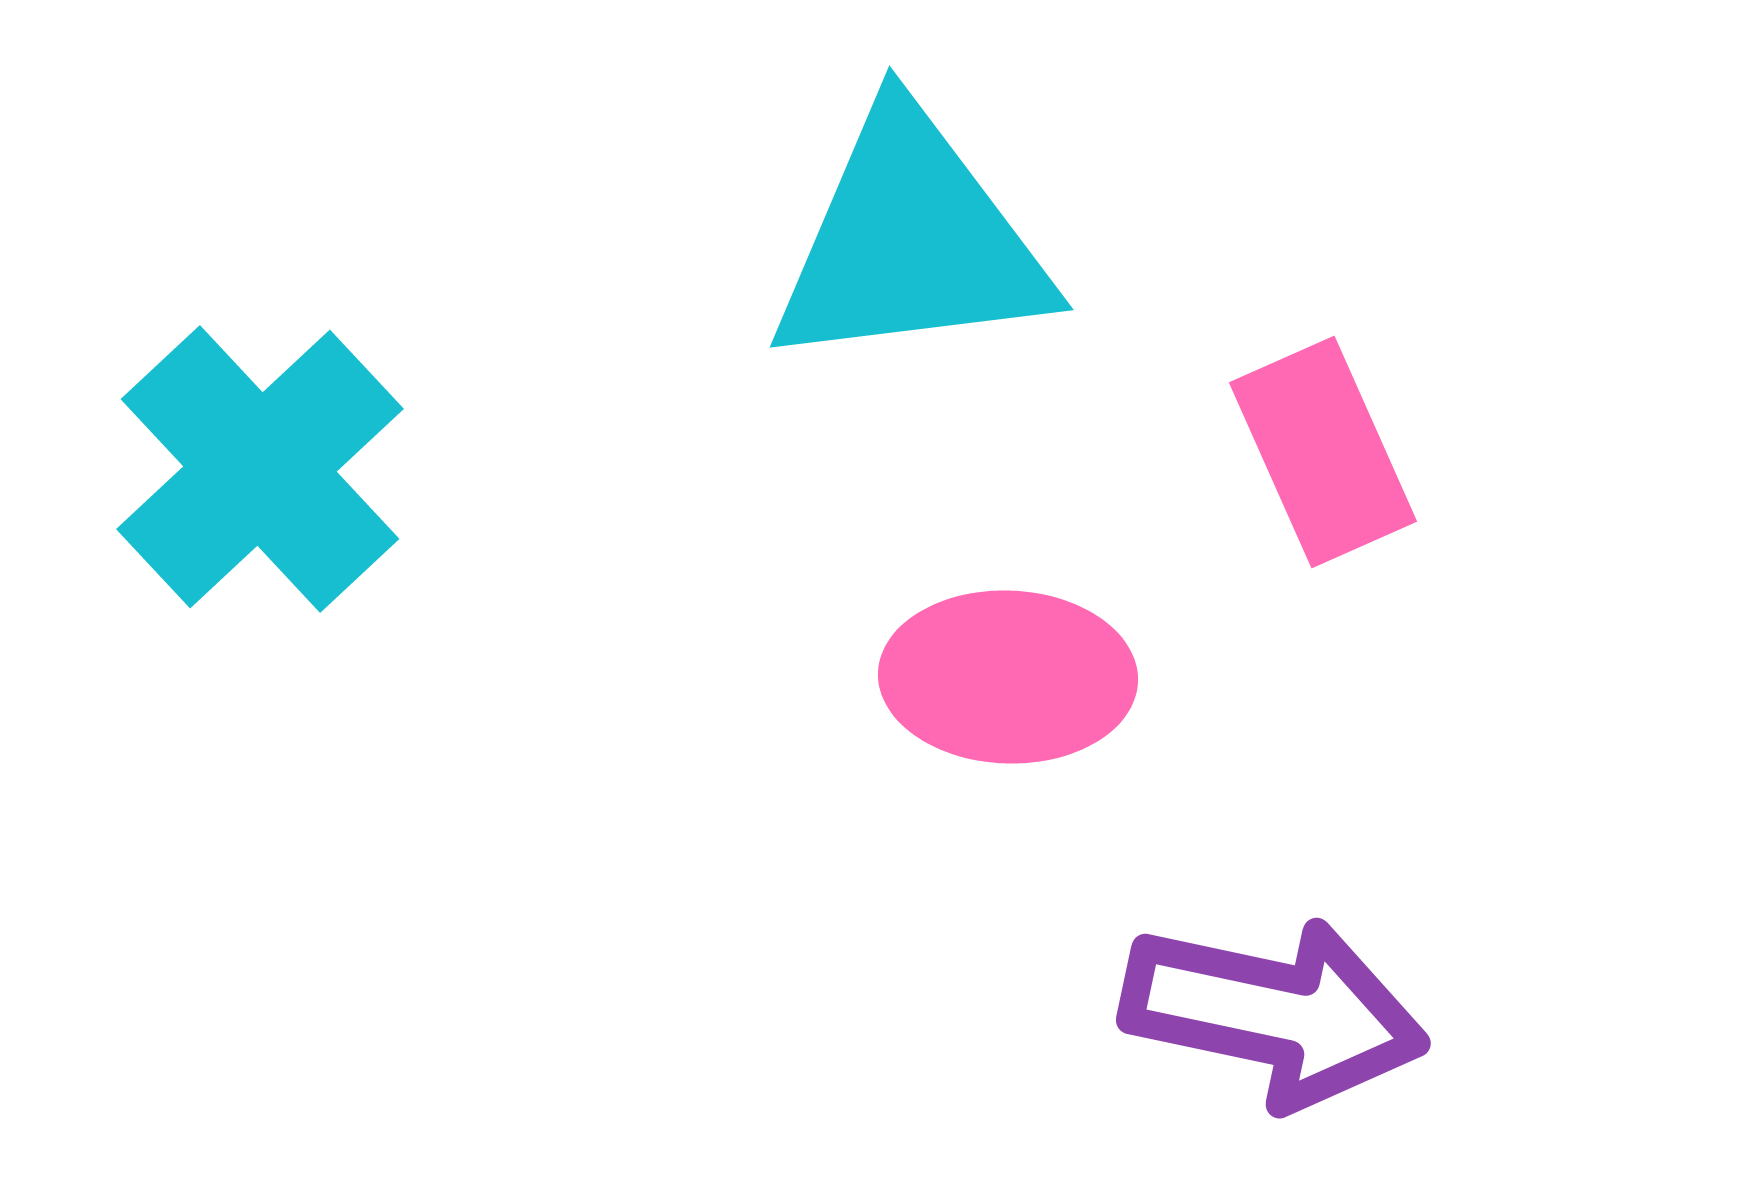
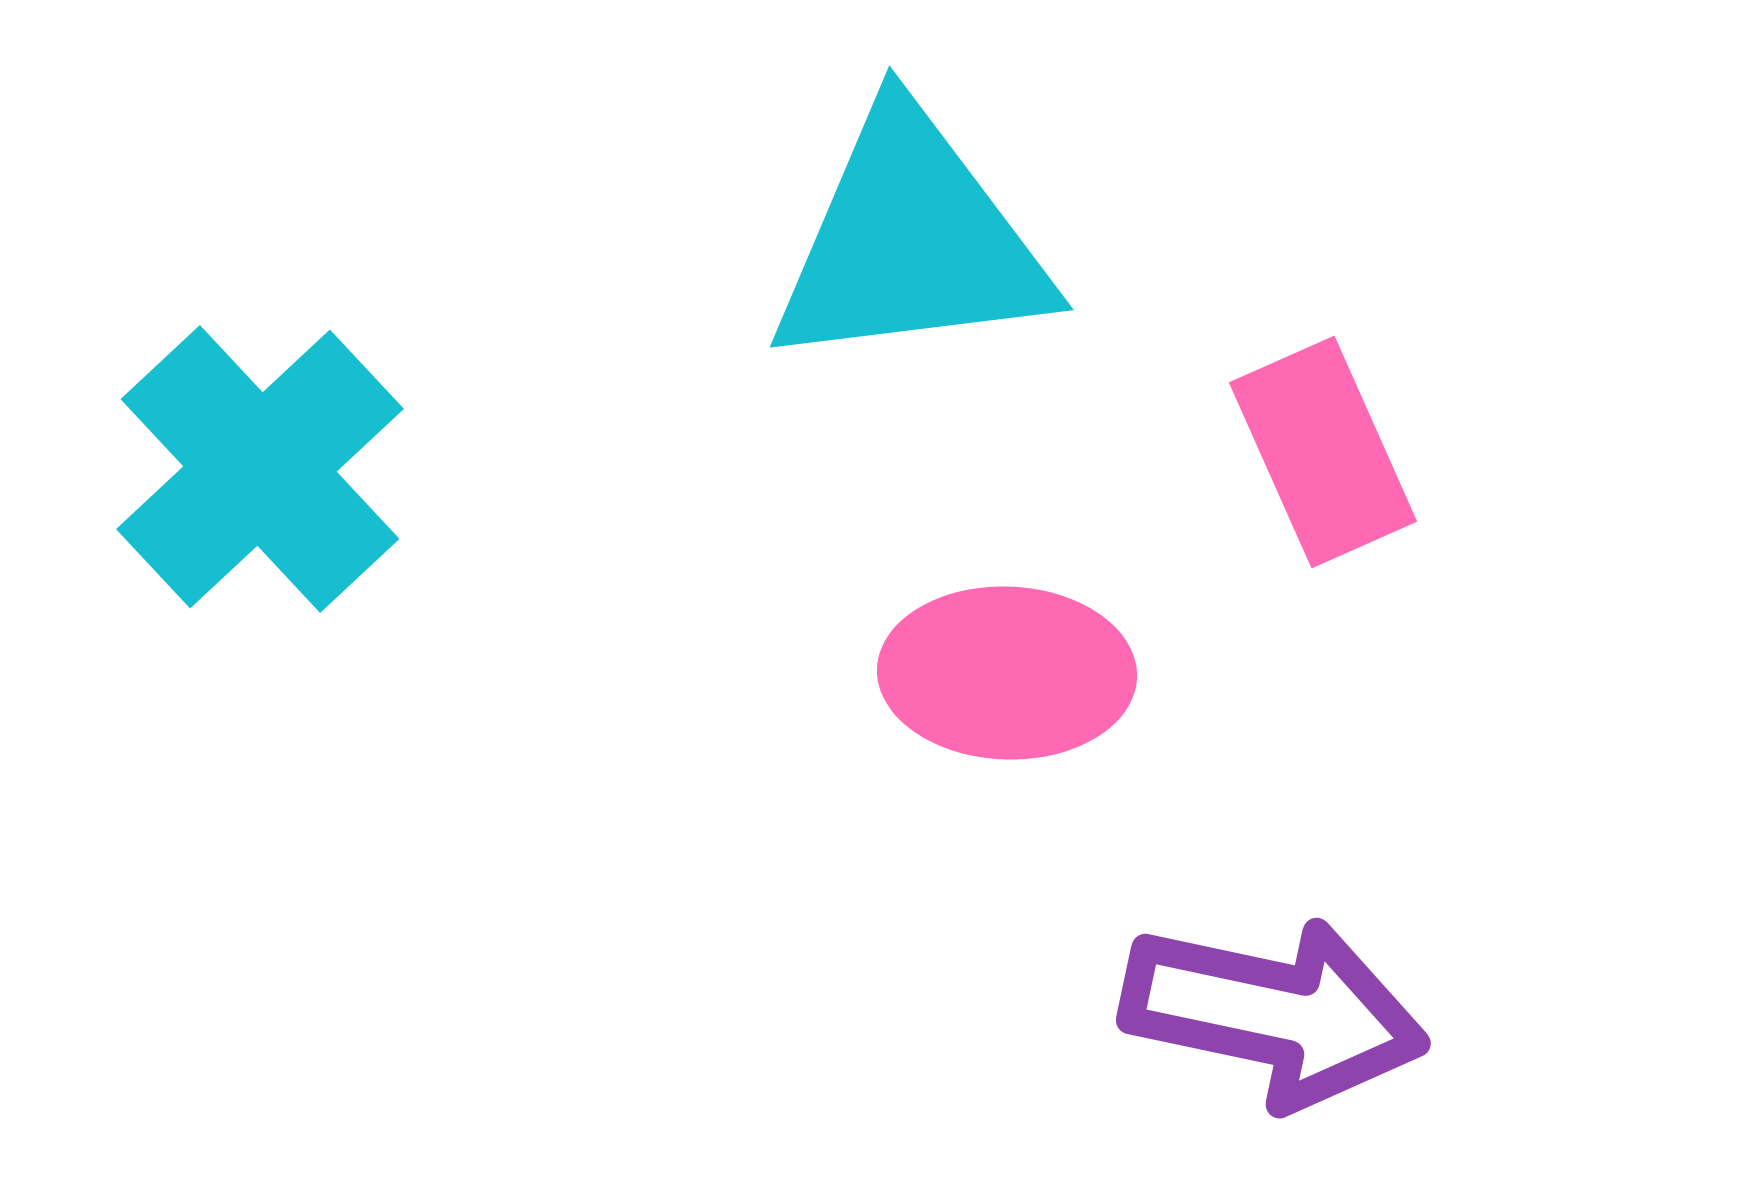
pink ellipse: moved 1 px left, 4 px up
